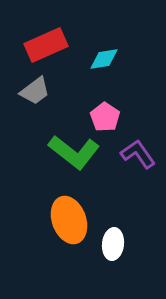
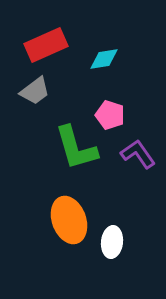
pink pentagon: moved 5 px right, 2 px up; rotated 16 degrees counterclockwise
green L-shape: moved 2 px right, 4 px up; rotated 36 degrees clockwise
white ellipse: moved 1 px left, 2 px up
